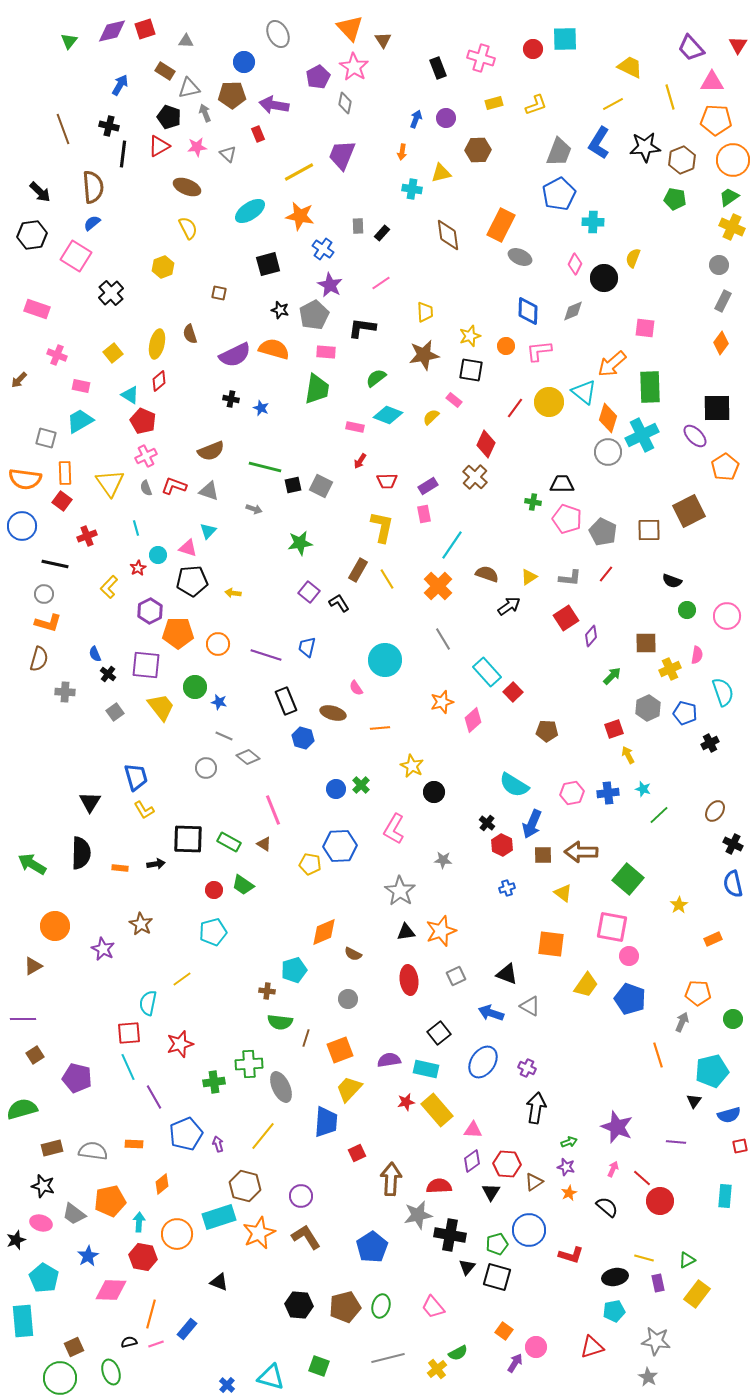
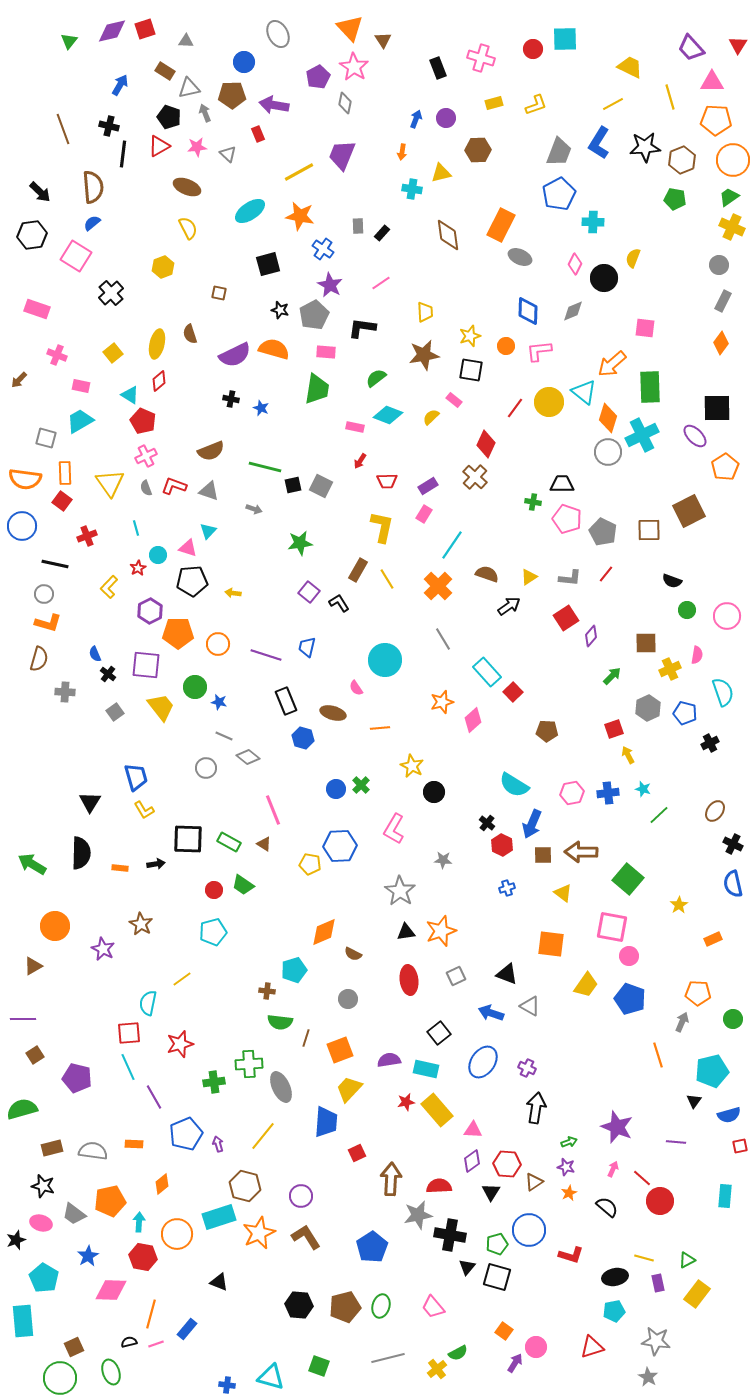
pink rectangle at (424, 514): rotated 42 degrees clockwise
blue cross at (227, 1385): rotated 35 degrees counterclockwise
